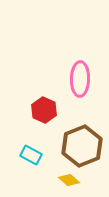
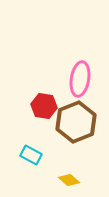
pink ellipse: rotated 8 degrees clockwise
red hexagon: moved 4 px up; rotated 15 degrees counterclockwise
brown hexagon: moved 6 px left, 24 px up
